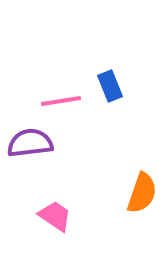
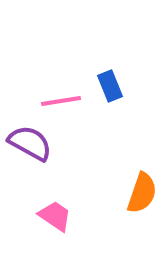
purple semicircle: rotated 36 degrees clockwise
